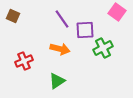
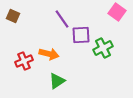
purple square: moved 4 px left, 5 px down
orange arrow: moved 11 px left, 5 px down
